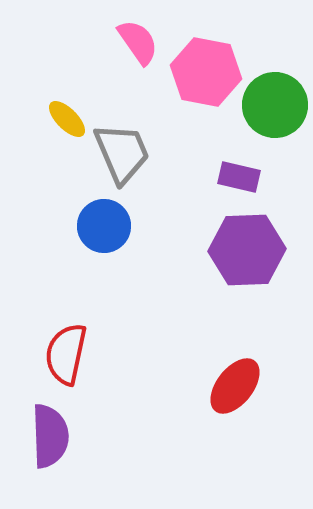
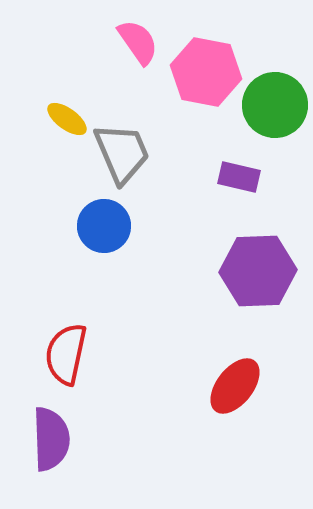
yellow ellipse: rotated 9 degrees counterclockwise
purple hexagon: moved 11 px right, 21 px down
purple semicircle: moved 1 px right, 3 px down
